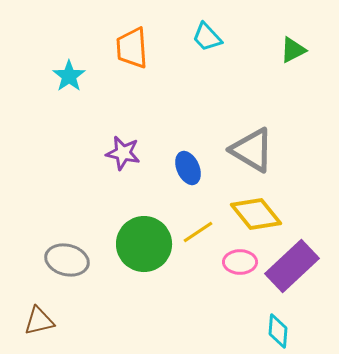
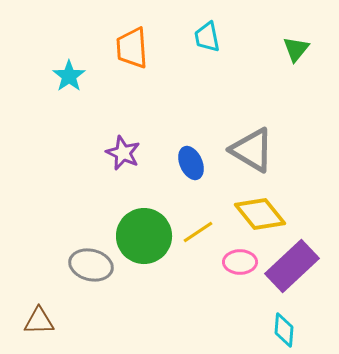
cyan trapezoid: rotated 32 degrees clockwise
green triangle: moved 3 px right, 1 px up; rotated 24 degrees counterclockwise
purple star: rotated 12 degrees clockwise
blue ellipse: moved 3 px right, 5 px up
yellow diamond: moved 4 px right
green circle: moved 8 px up
gray ellipse: moved 24 px right, 5 px down
brown triangle: rotated 12 degrees clockwise
cyan diamond: moved 6 px right, 1 px up
